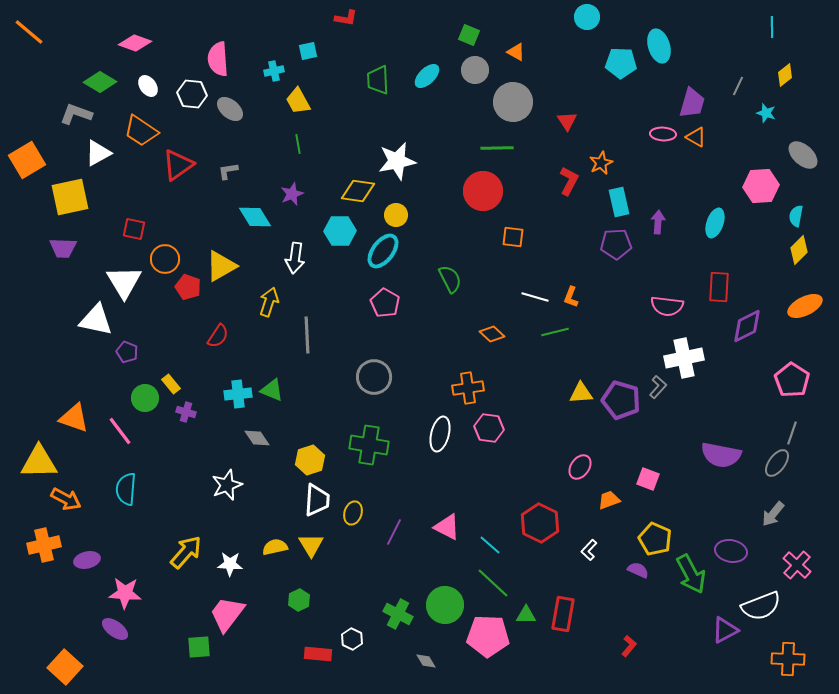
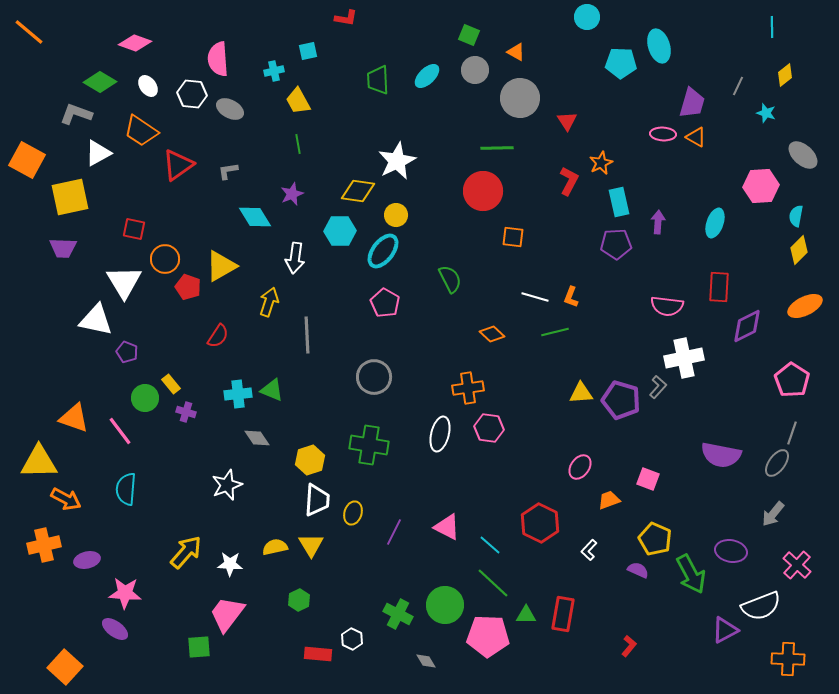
gray circle at (513, 102): moved 7 px right, 4 px up
gray ellipse at (230, 109): rotated 12 degrees counterclockwise
orange square at (27, 160): rotated 30 degrees counterclockwise
white star at (397, 161): rotated 15 degrees counterclockwise
